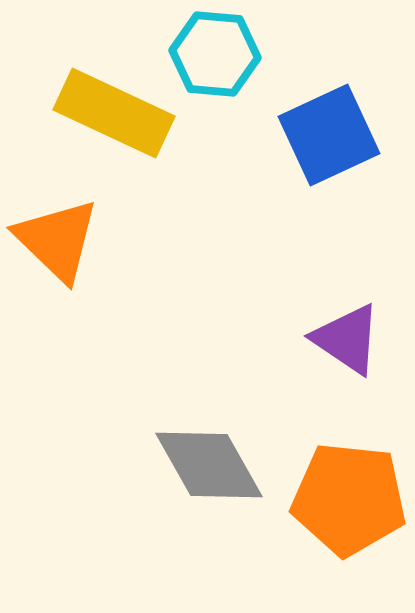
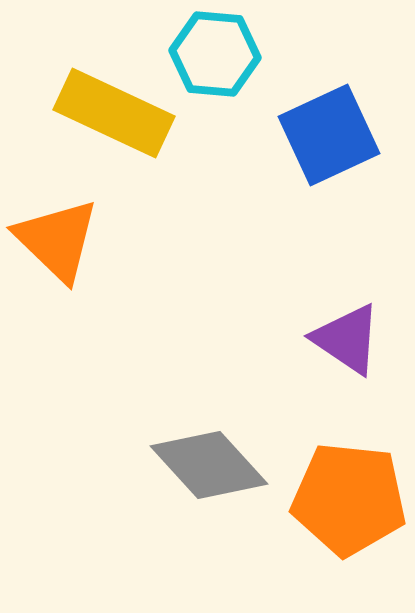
gray diamond: rotated 13 degrees counterclockwise
